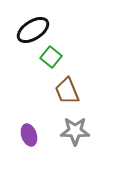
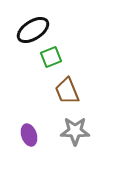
green square: rotated 30 degrees clockwise
